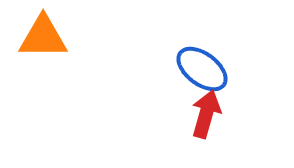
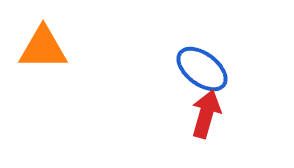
orange triangle: moved 11 px down
